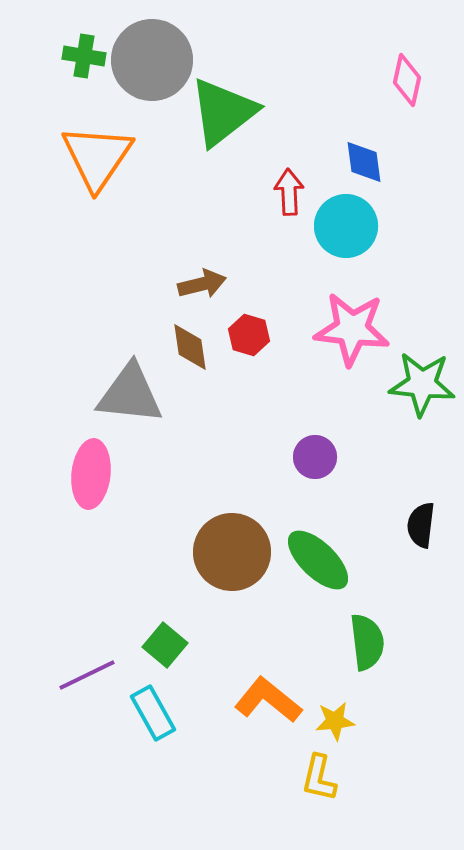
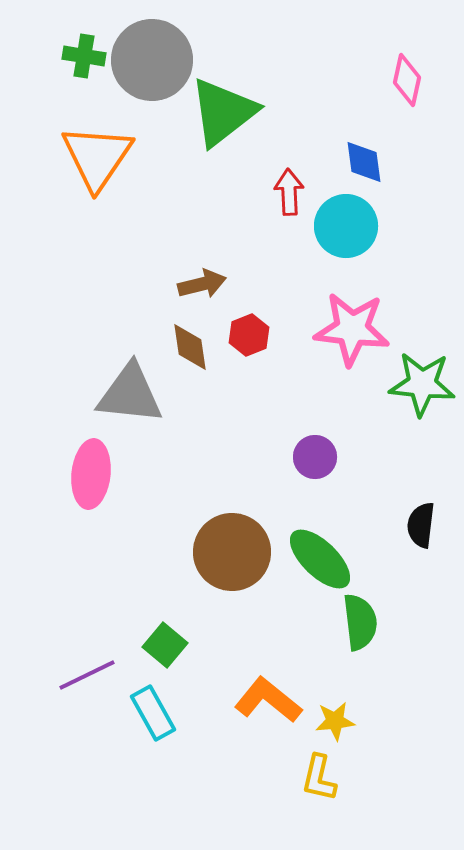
red hexagon: rotated 21 degrees clockwise
green ellipse: moved 2 px right, 1 px up
green semicircle: moved 7 px left, 20 px up
